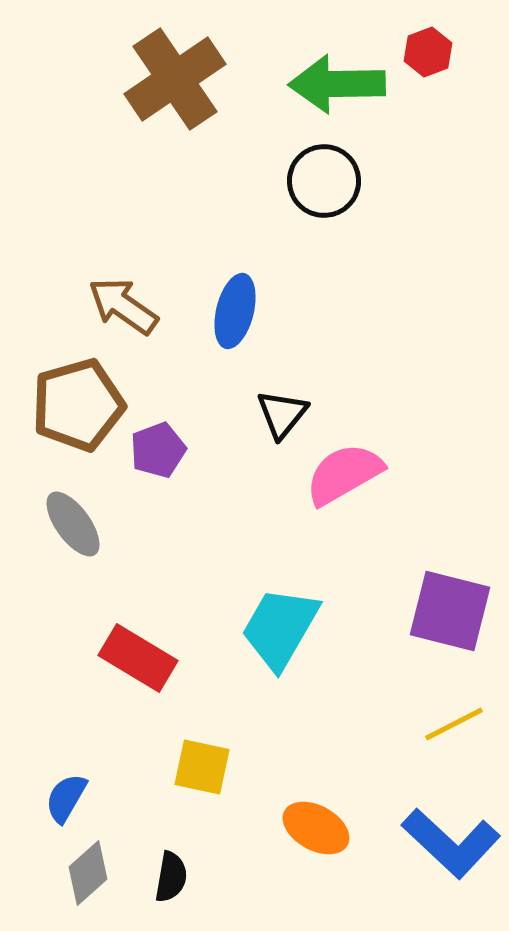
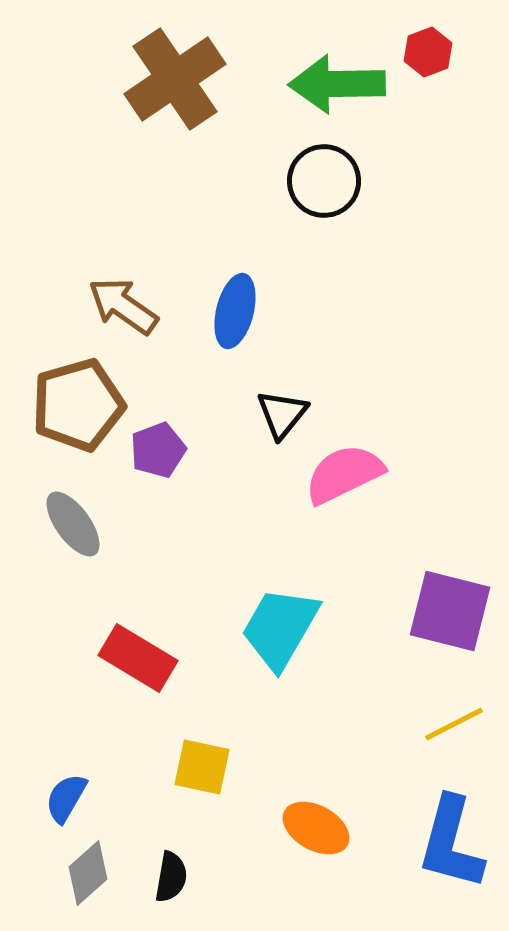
pink semicircle: rotated 4 degrees clockwise
blue L-shape: rotated 62 degrees clockwise
